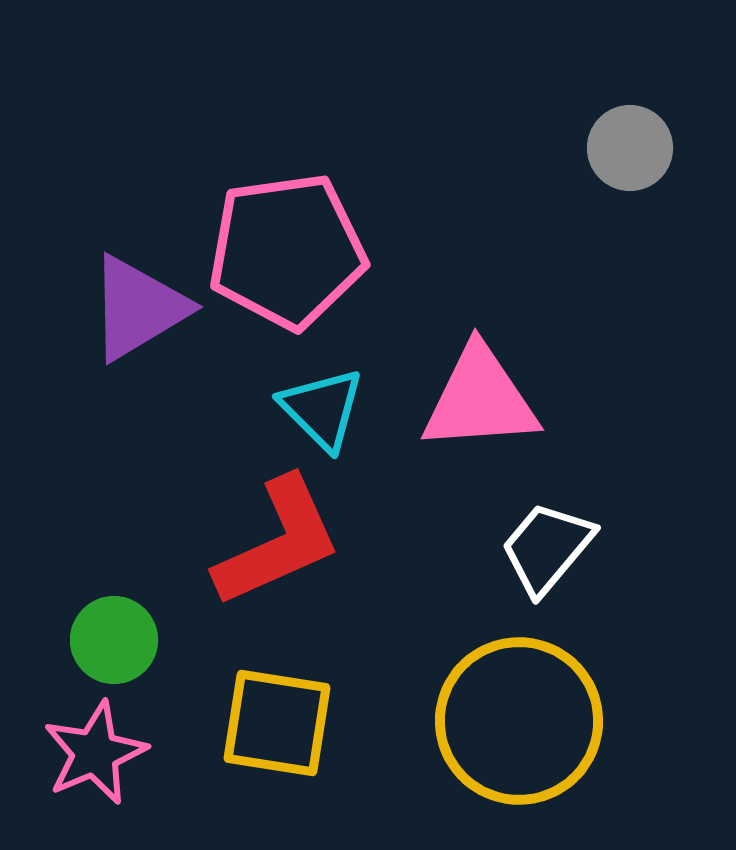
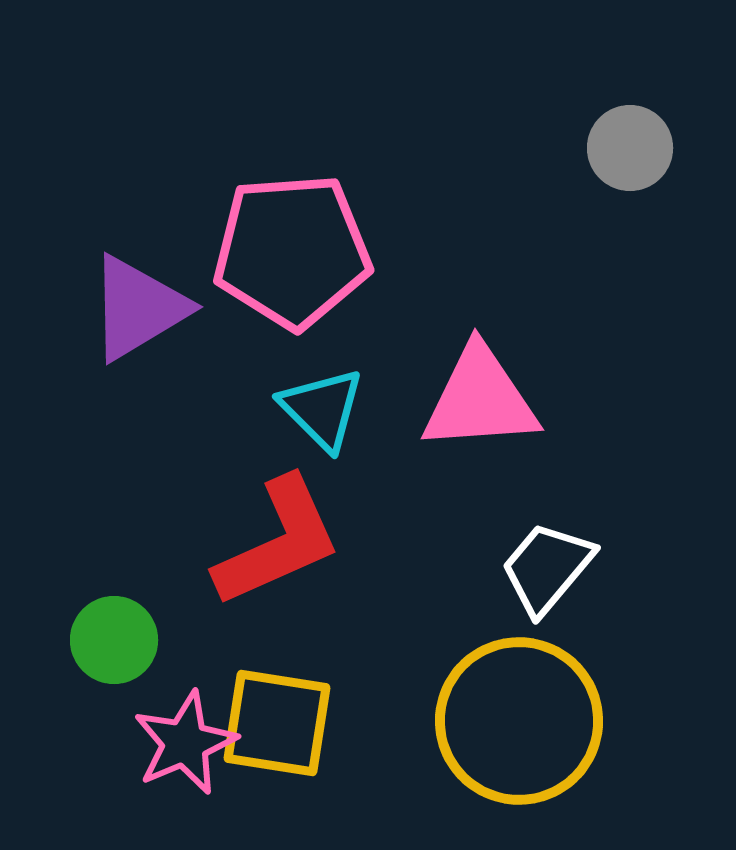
pink pentagon: moved 5 px right; rotated 4 degrees clockwise
white trapezoid: moved 20 px down
pink star: moved 90 px right, 10 px up
